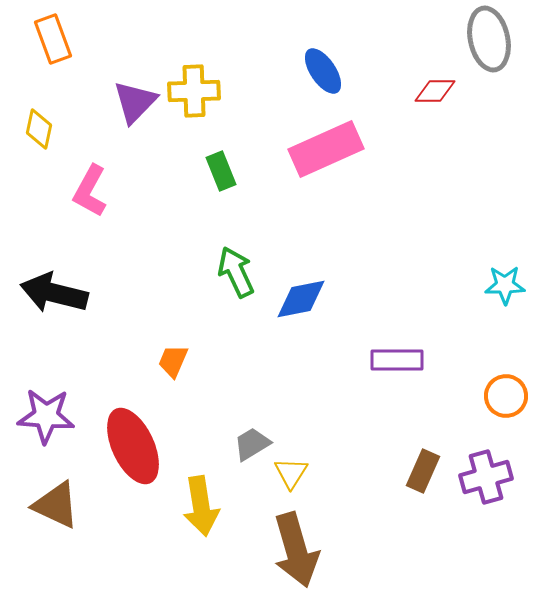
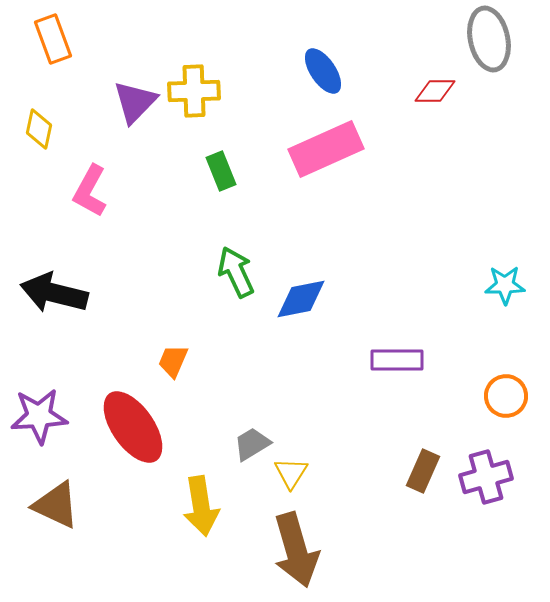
purple star: moved 7 px left; rotated 8 degrees counterclockwise
red ellipse: moved 19 px up; rotated 10 degrees counterclockwise
